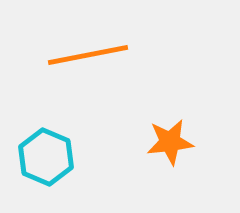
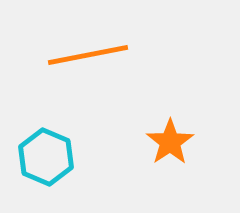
orange star: rotated 27 degrees counterclockwise
